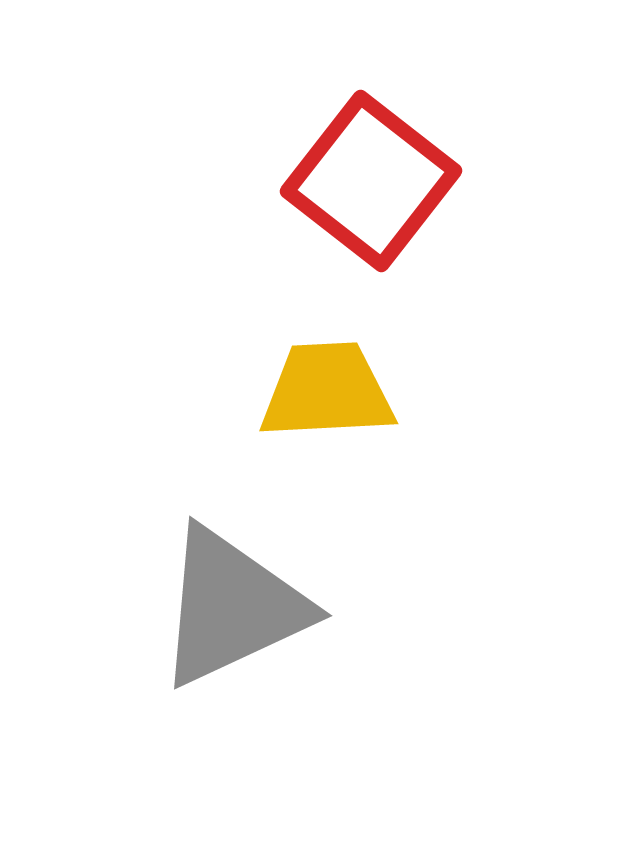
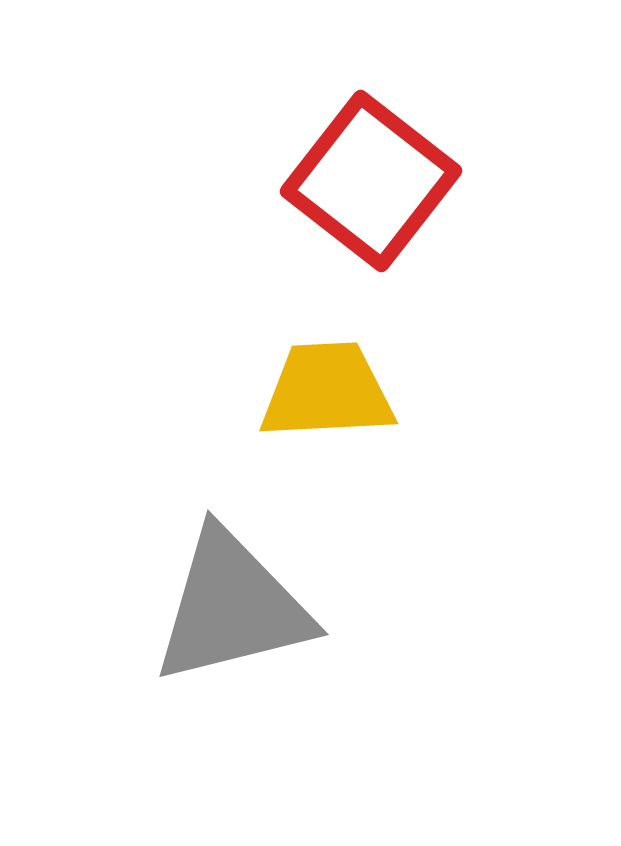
gray triangle: rotated 11 degrees clockwise
